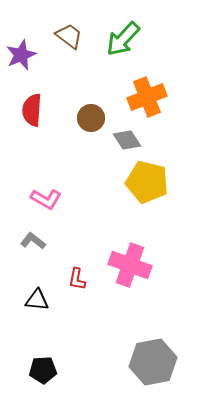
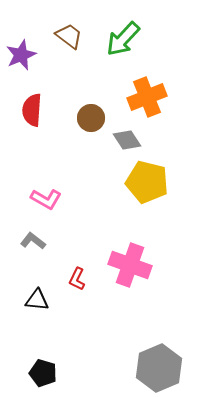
red L-shape: rotated 15 degrees clockwise
gray hexagon: moved 6 px right, 6 px down; rotated 12 degrees counterclockwise
black pentagon: moved 3 px down; rotated 20 degrees clockwise
